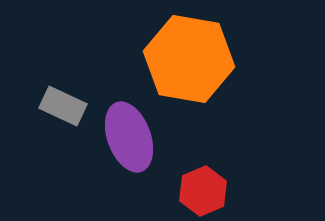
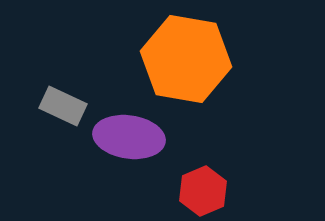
orange hexagon: moved 3 px left
purple ellipse: rotated 62 degrees counterclockwise
